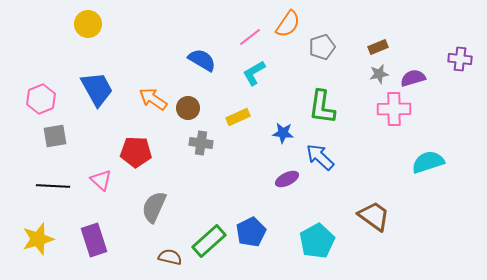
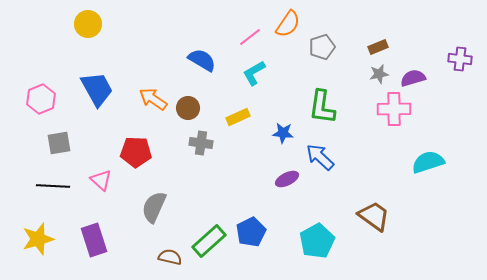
gray square: moved 4 px right, 7 px down
